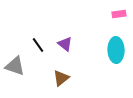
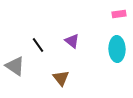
purple triangle: moved 7 px right, 3 px up
cyan ellipse: moved 1 px right, 1 px up
gray triangle: rotated 15 degrees clockwise
brown triangle: rotated 30 degrees counterclockwise
